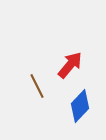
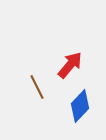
brown line: moved 1 px down
